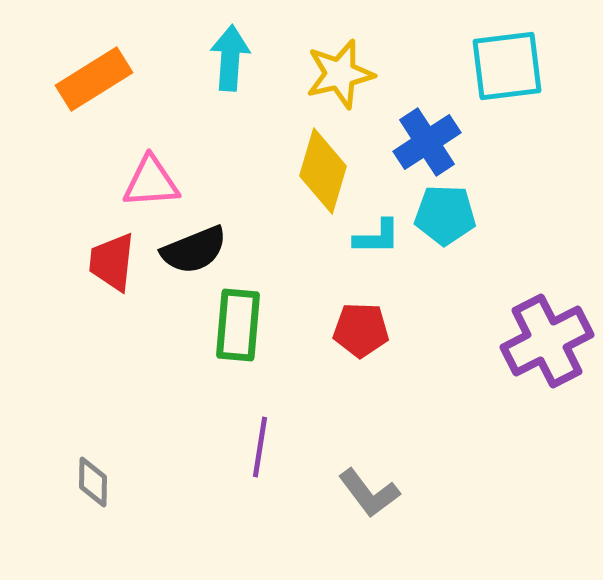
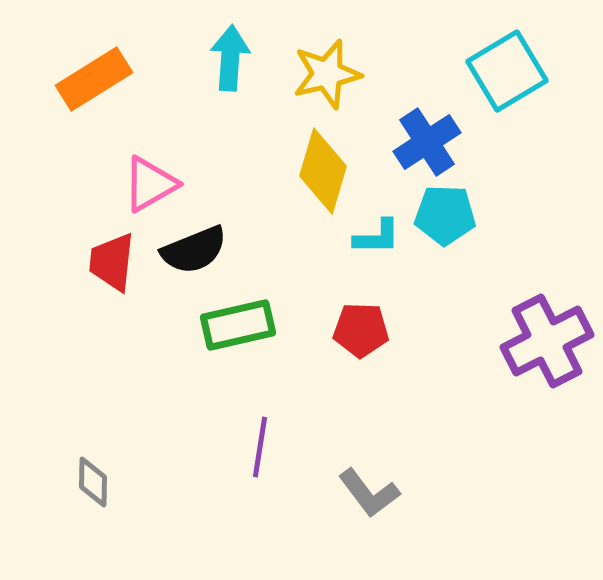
cyan square: moved 5 px down; rotated 24 degrees counterclockwise
yellow star: moved 13 px left
pink triangle: moved 1 px left, 2 px down; rotated 26 degrees counterclockwise
green rectangle: rotated 72 degrees clockwise
